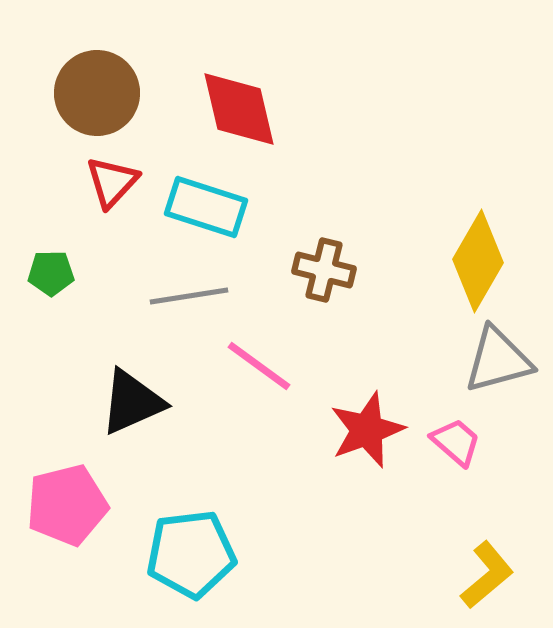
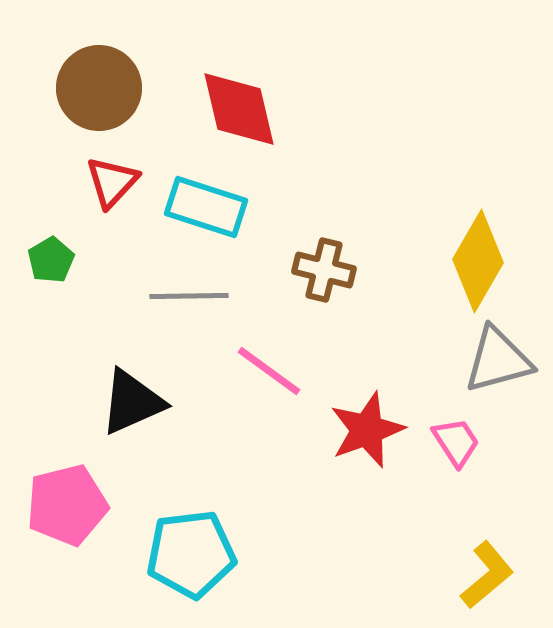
brown circle: moved 2 px right, 5 px up
green pentagon: moved 13 px up; rotated 30 degrees counterclockwise
gray line: rotated 8 degrees clockwise
pink line: moved 10 px right, 5 px down
pink trapezoid: rotated 16 degrees clockwise
